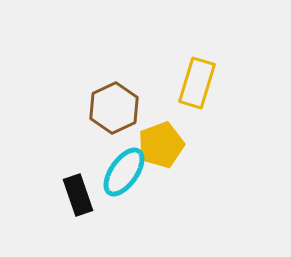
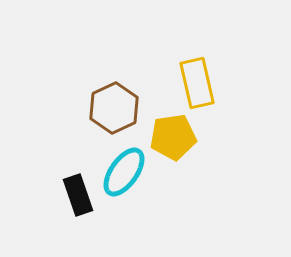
yellow rectangle: rotated 30 degrees counterclockwise
yellow pentagon: moved 12 px right, 8 px up; rotated 12 degrees clockwise
